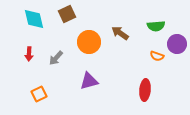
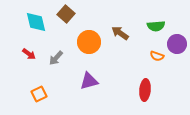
brown square: moved 1 px left; rotated 24 degrees counterclockwise
cyan diamond: moved 2 px right, 3 px down
red arrow: rotated 56 degrees counterclockwise
